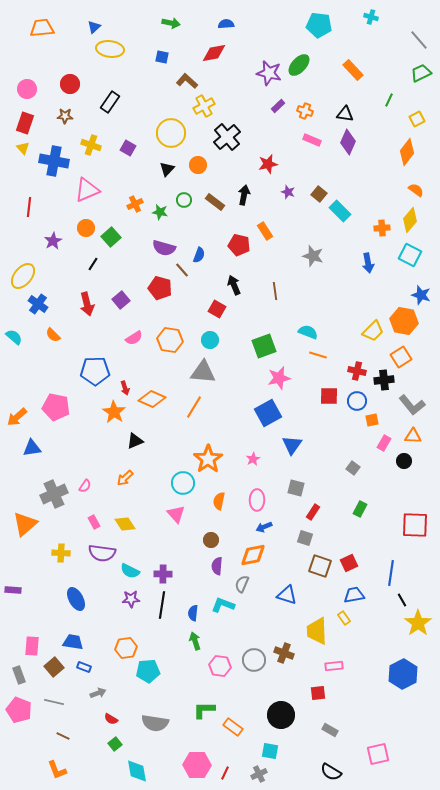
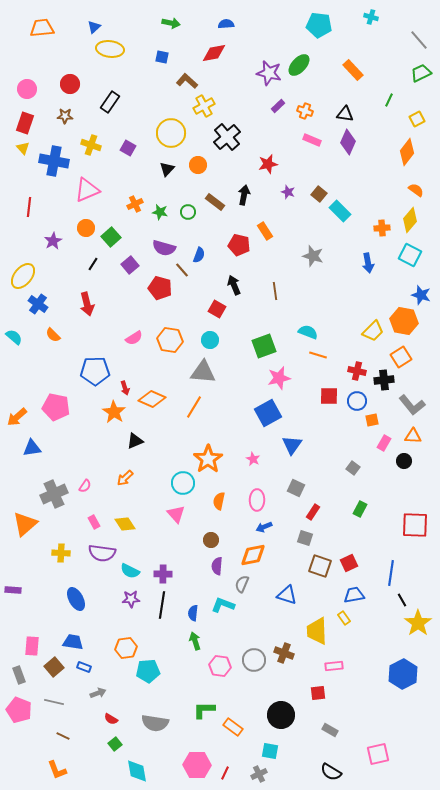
green circle at (184, 200): moved 4 px right, 12 px down
purple square at (121, 300): moved 9 px right, 35 px up
pink star at (253, 459): rotated 16 degrees counterclockwise
gray square at (296, 488): rotated 12 degrees clockwise
